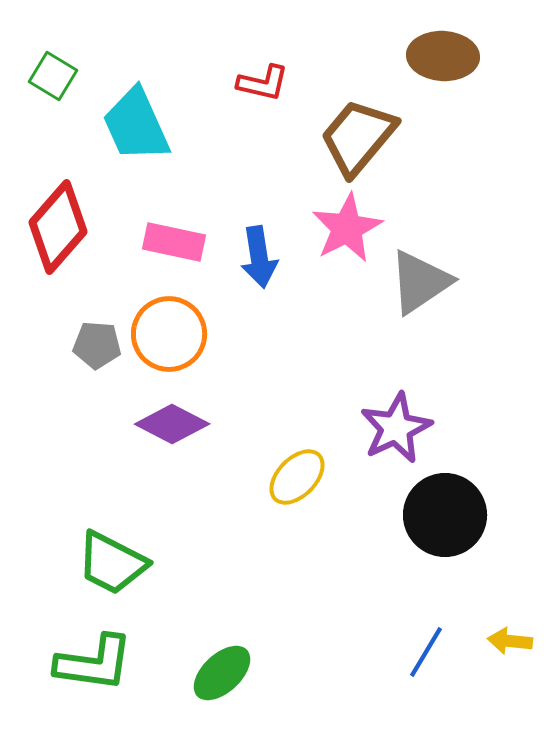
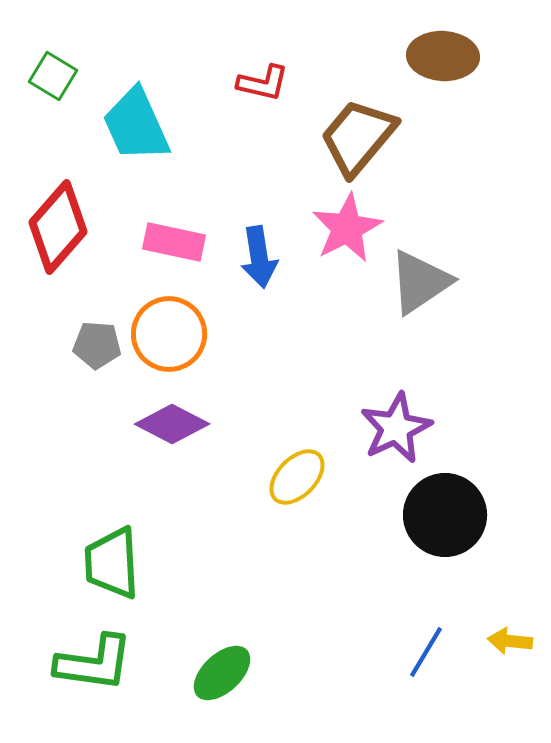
green trapezoid: rotated 60 degrees clockwise
